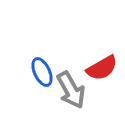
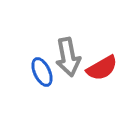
gray arrow: moved 3 px left, 33 px up; rotated 18 degrees clockwise
